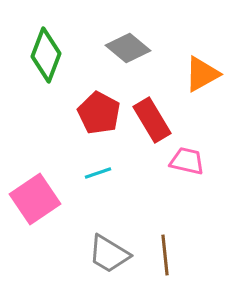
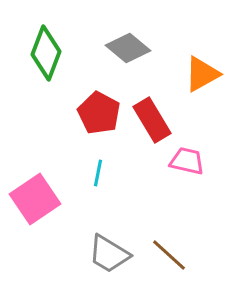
green diamond: moved 2 px up
cyan line: rotated 60 degrees counterclockwise
brown line: moved 4 px right; rotated 42 degrees counterclockwise
